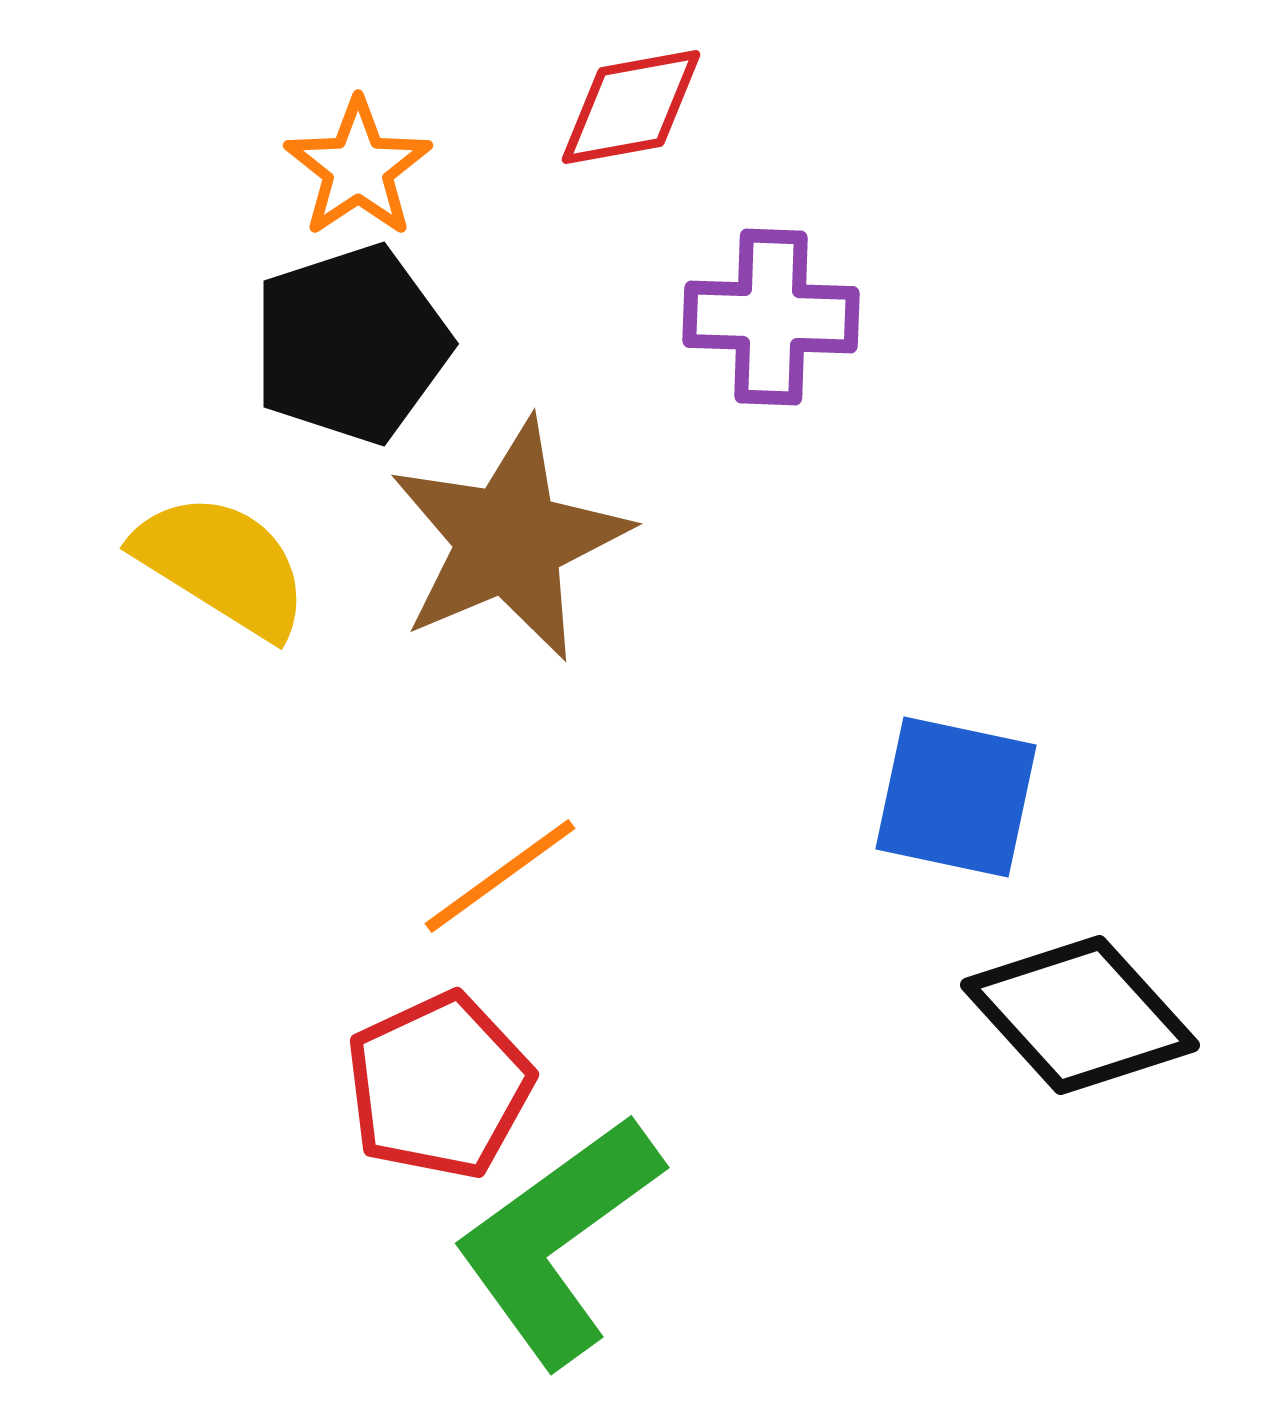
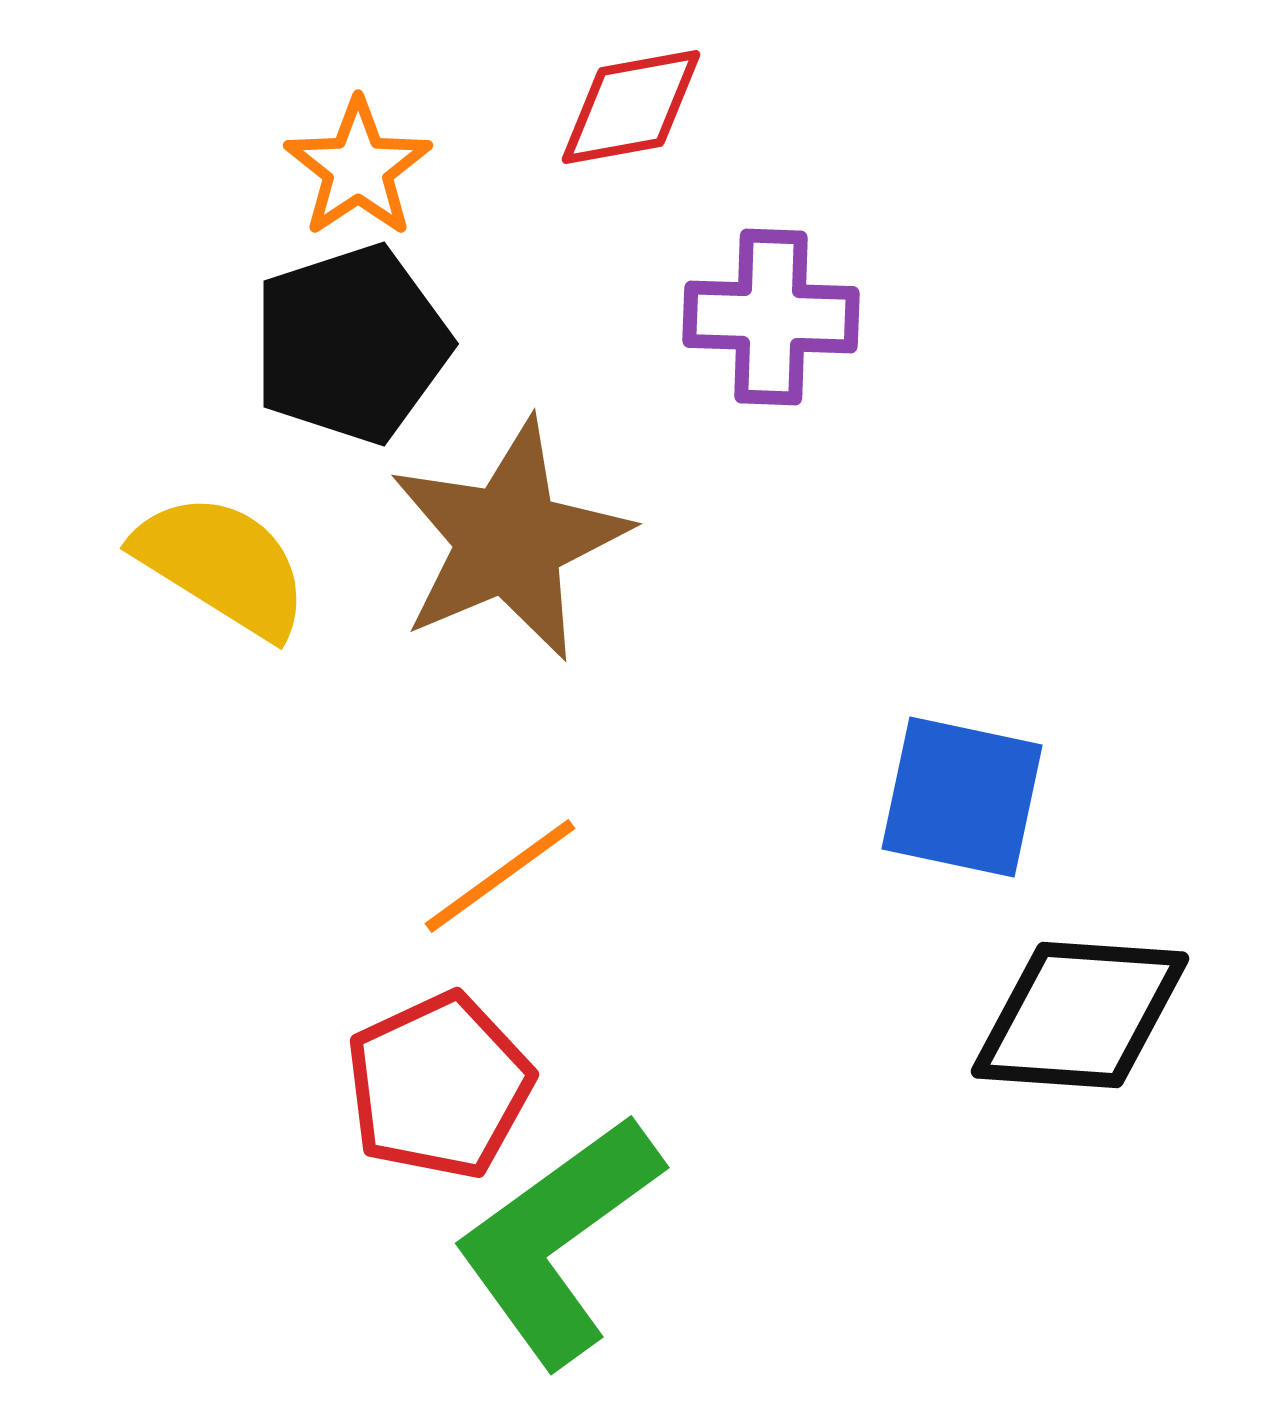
blue square: moved 6 px right
black diamond: rotated 44 degrees counterclockwise
